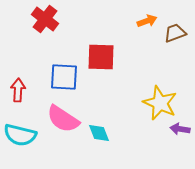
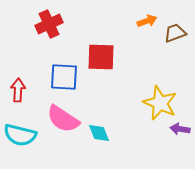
red cross: moved 4 px right, 5 px down; rotated 28 degrees clockwise
